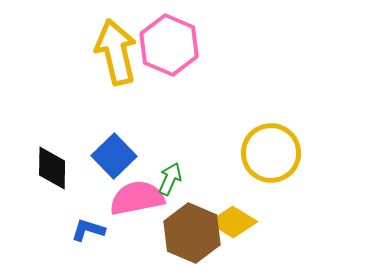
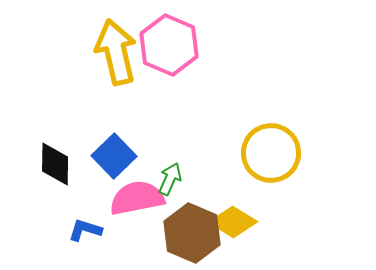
black diamond: moved 3 px right, 4 px up
blue L-shape: moved 3 px left
